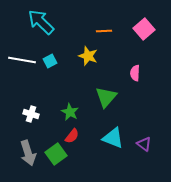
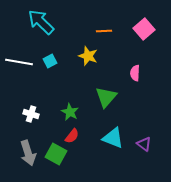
white line: moved 3 px left, 2 px down
green square: rotated 25 degrees counterclockwise
